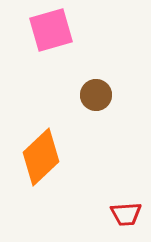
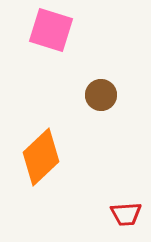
pink square: rotated 33 degrees clockwise
brown circle: moved 5 px right
